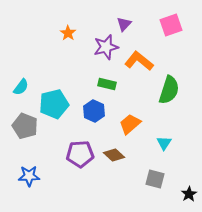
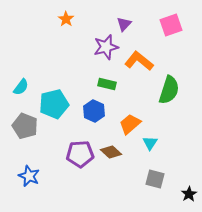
orange star: moved 2 px left, 14 px up
cyan triangle: moved 14 px left
brown diamond: moved 3 px left, 3 px up
blue star: rotated 25 degrees clockwise
